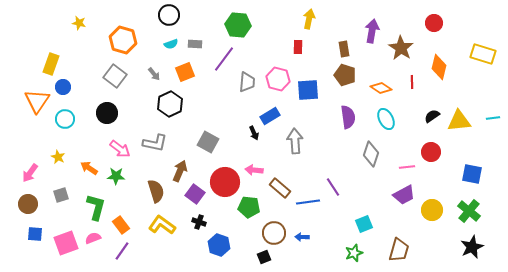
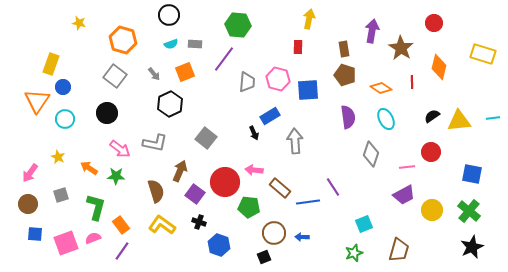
gray square at (208, 142): moved 2 px left, 4 px up; rotated 10 degrees clockwise
